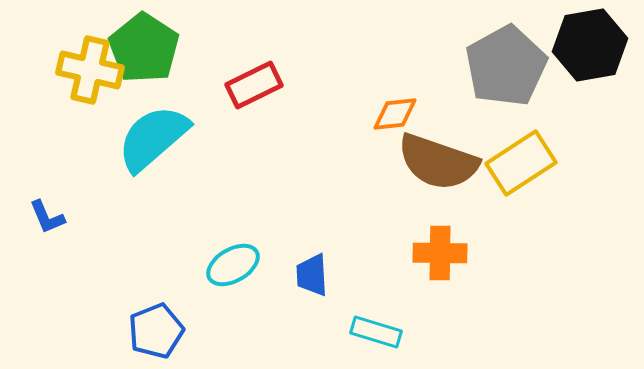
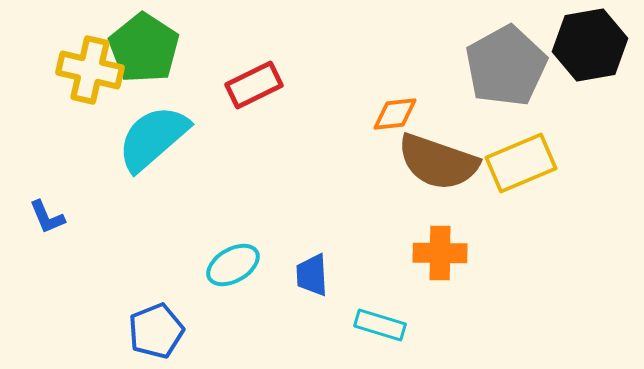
yellow rectangle: rotated 10 degrees clockwise
cyan rectangle: moved 4 px right, 7 px up
